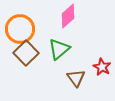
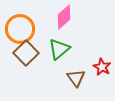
pink diamond: moved 4 px left, 1 px down
